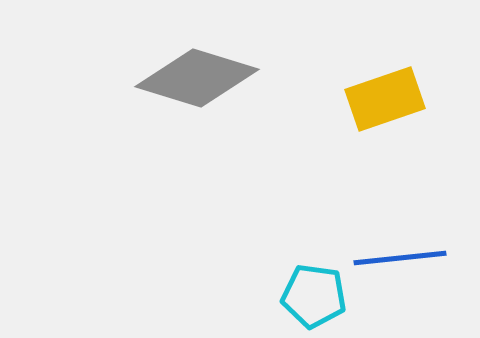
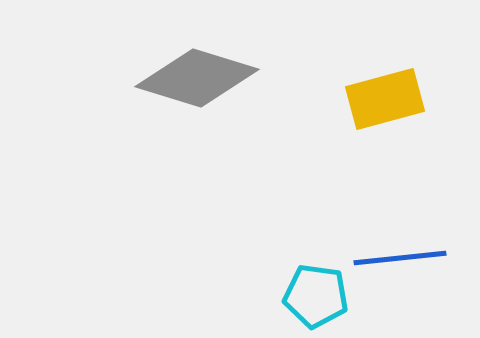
yellow rectangle: rotated 4 degrees clockwise
cyan pentagon: moved 2 px right
